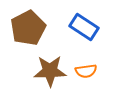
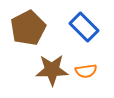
blue rectangle: rotated 12 degrees clockwise
brown star: moved 2 px right, 1 px up
